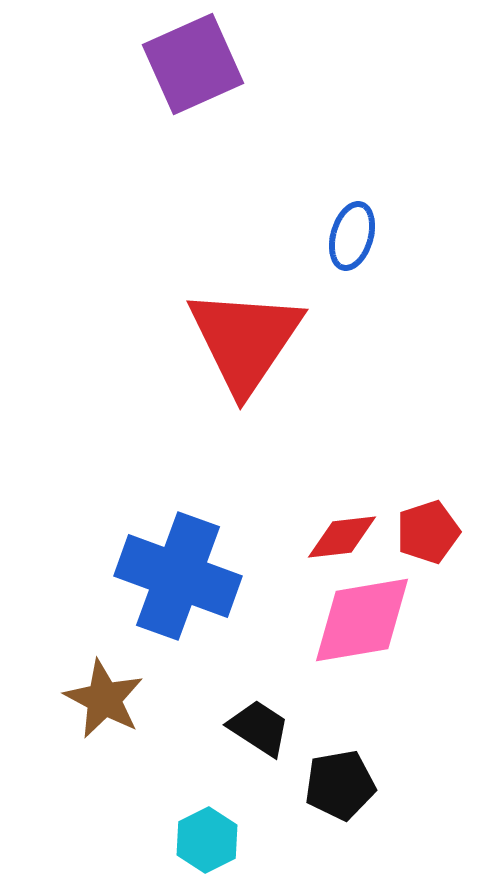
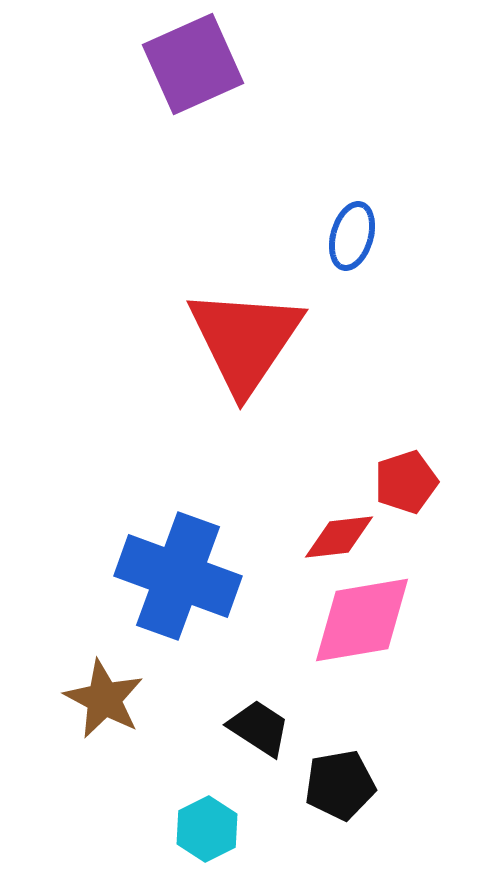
red pentagon: moved 22 px left, 50 px up
red diamond: moved 3 px left
cyan hexagon: moved 11 px up
